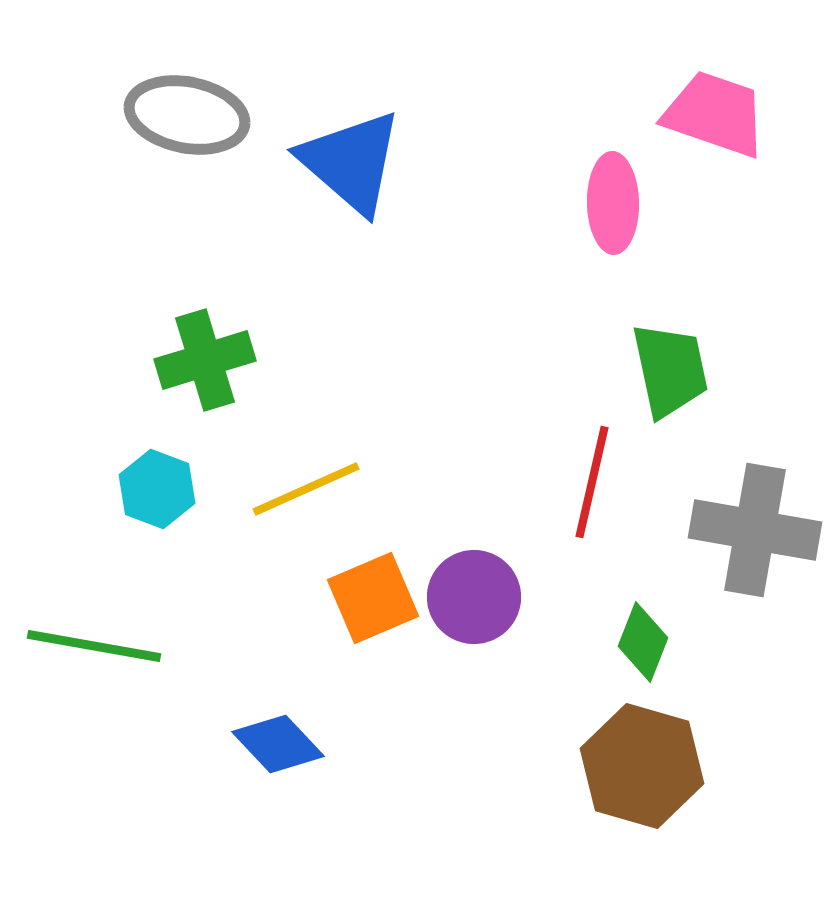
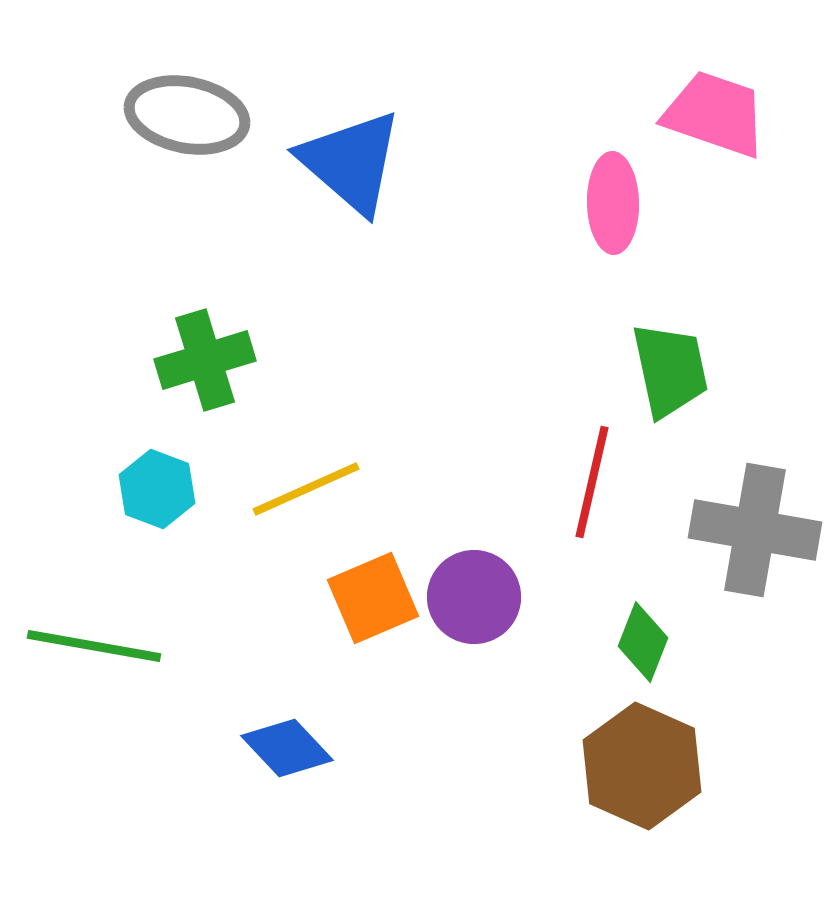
blue diamond: moved 9 px right, 4 px down
brown hexagon: rotated 8 degrees clockwise
